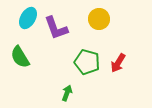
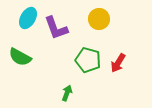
green semicircle: rotated 30 degrees counterclockwise
green pentagon: moved 1 px right, 2 px up
